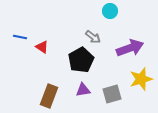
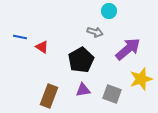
cyan circle: moved 1 px left
gray arrow: moved 2 px right, 5 px up; rotated 21 degrees counterclockwise
purple arrow: moved 2 px left, 1 px down; rotated 20 degrees counterclockwise
gray square: rotated 36 degrees clockwise
